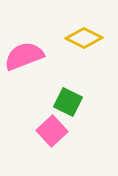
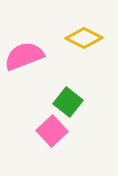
green square: rotated 12 degrees clockwise
